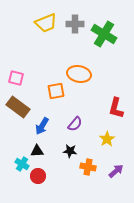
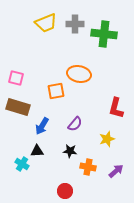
green cross: rotated 25 degrees counterclockwise
brown rectangle: rotated 20 degrees counterclockwise
yellow star: rotated 14 degrees clockwise
red circle: moved 27 px right, 15 px down
